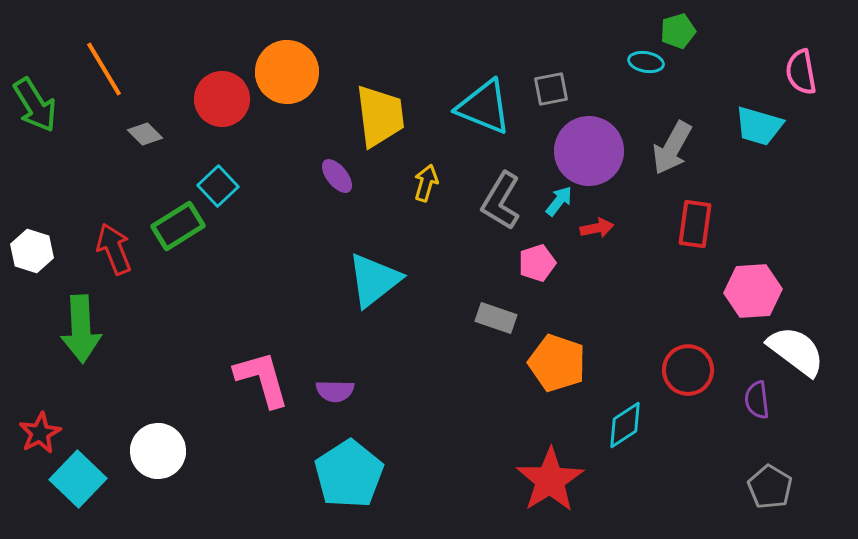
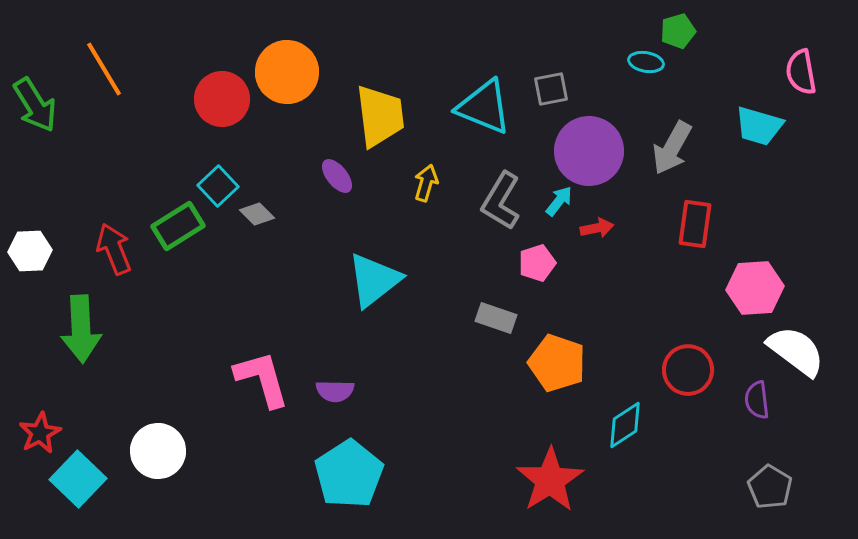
gray diamond at (145, 134): moved 112 px right, 80 px down
white hexagon at (32, 251): moved 2 px left; rotated 21 degrees counterclockwise
pink hexagon at (753, 291): moved 2 px right, 3 px up
